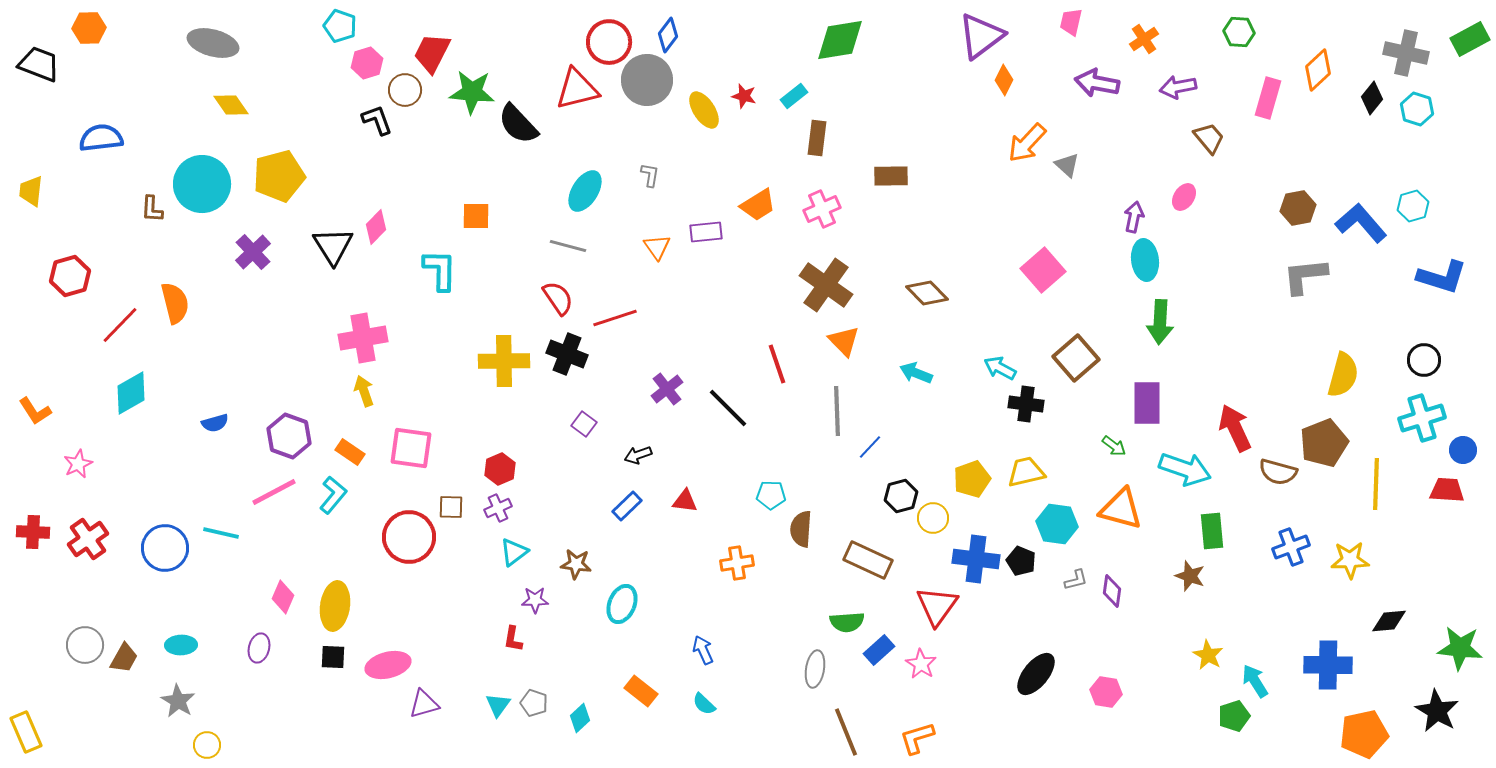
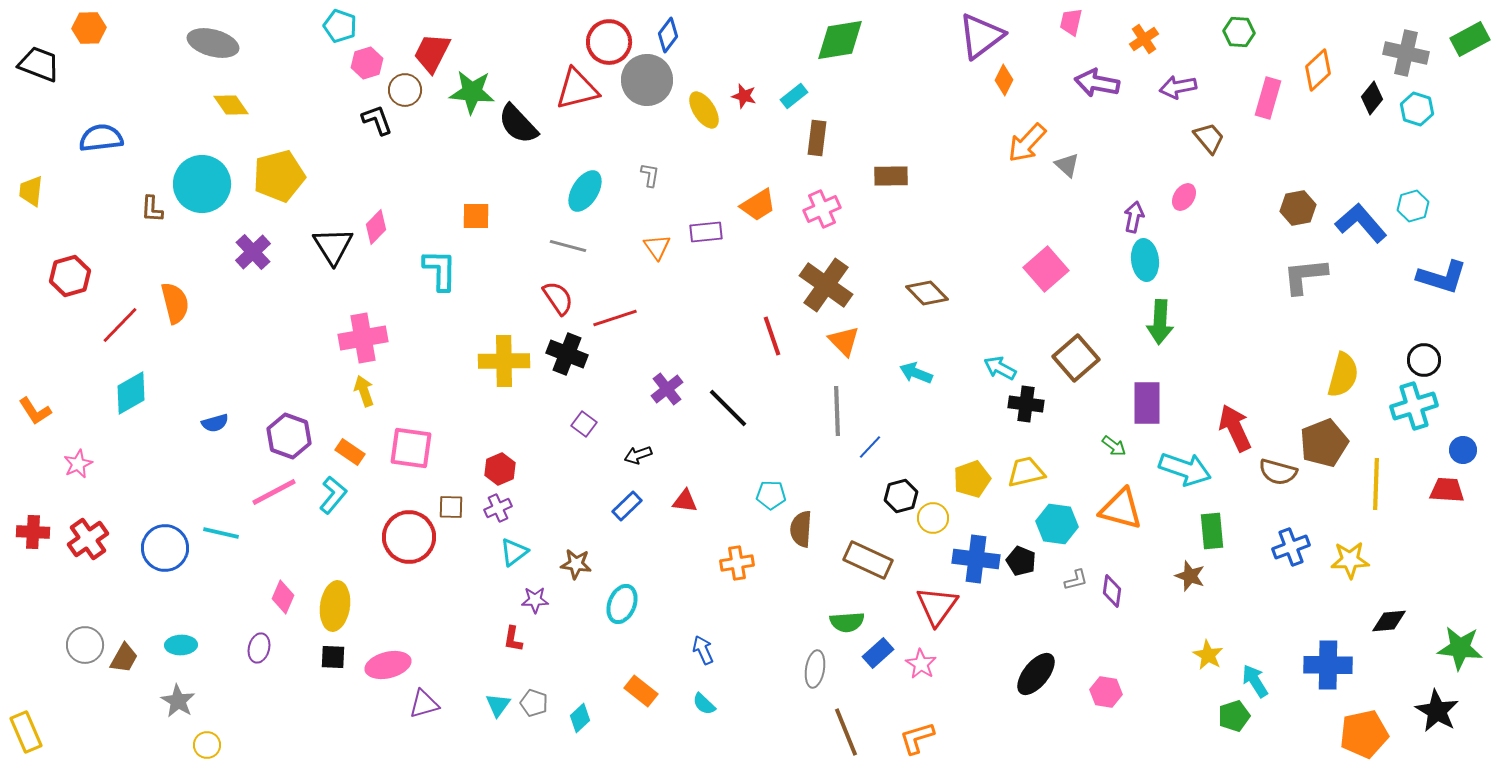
pink square at (1043, 270): moved 3 px right, 1 px up
red line at (777, 364): moved 5 px left, 28 px up
cyan cross at (1422, 418): moved 8 px left, 12 px up
blue rectangle at (879, 650): moved 1 px left, 3 px down
